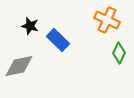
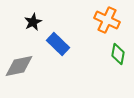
black star: moved 3 px right, 4 px up; rotated 30 degrees clockwise
blue rectangle: moved 4 px down
green diamond: moved 1 px left, 1 px down; rotated 15 degrees counterclockwise
